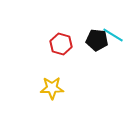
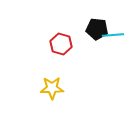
cyan line: rotated 35 degrees counterclockwise
black pentagon: moved 11 px up
